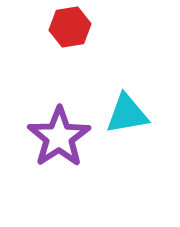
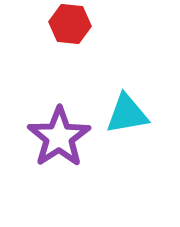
red hexagon: moved 3 px up; rotated 15 degrees clockwise
